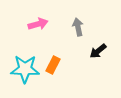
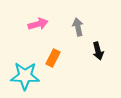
black arrow: rotated 66 degrees counterclockwise
orange rectangle: moved 7 px up
cyan star: moved 7 px down
